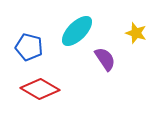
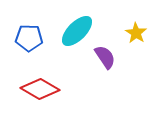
yellow star: rotated 15 degrees clockwise
blue pentagon: moved 9 px up; rotated 12 degrees counterclockwise
purple semicircle: moved 2 px up
